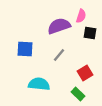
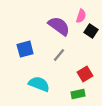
purple semicircle: rotated 55 degrees clockwise
black square: moved 1 px right, 2 px up; rotated 24 degrees clockwise
blue square: rotated 18 degrees counterclockwise
red square: moved 1 px down
cyan semicircle: rotated 15 degrees clockwise
green rectangle: rotated 56 degrees counterclockwise
